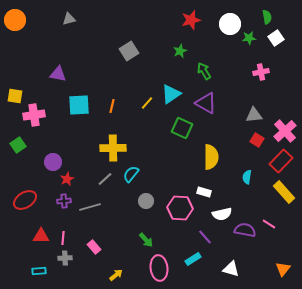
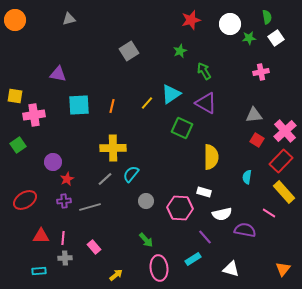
pink line at (269, 224): moved 11 px up
